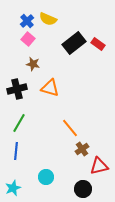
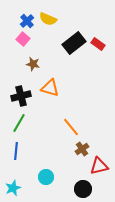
pink square: moved 5 px left
black cross: moved 4 px right, 7 px down
orange line: moved 1 px right, 1 px up
